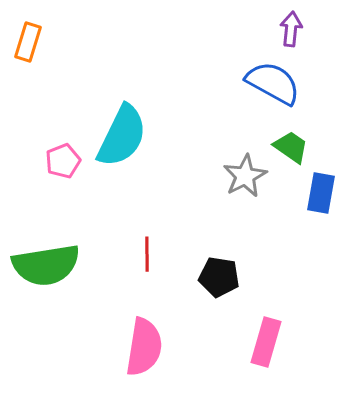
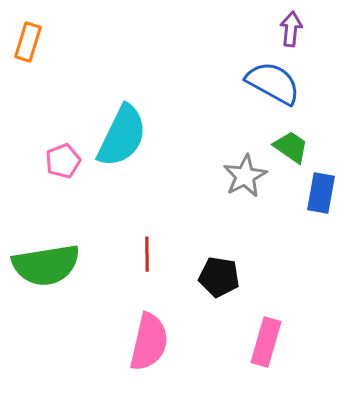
pink semicircle: moved 5 px right, 5 px up; rotated 4 degrees clockwise
